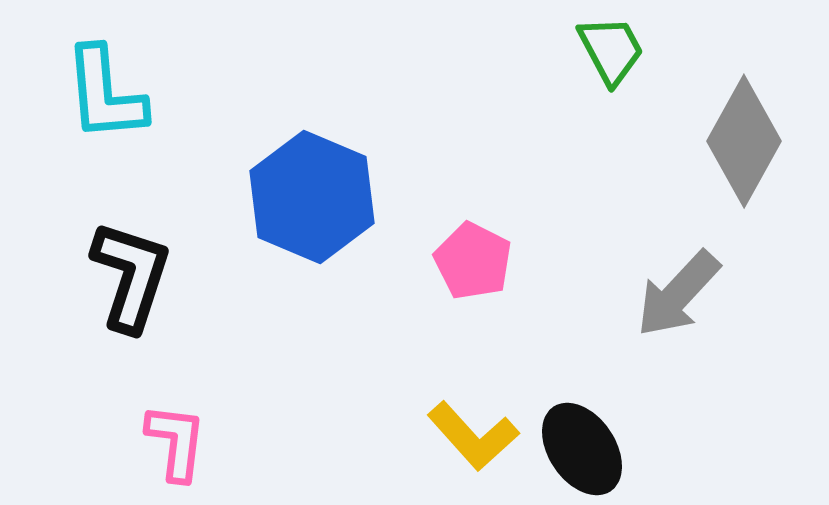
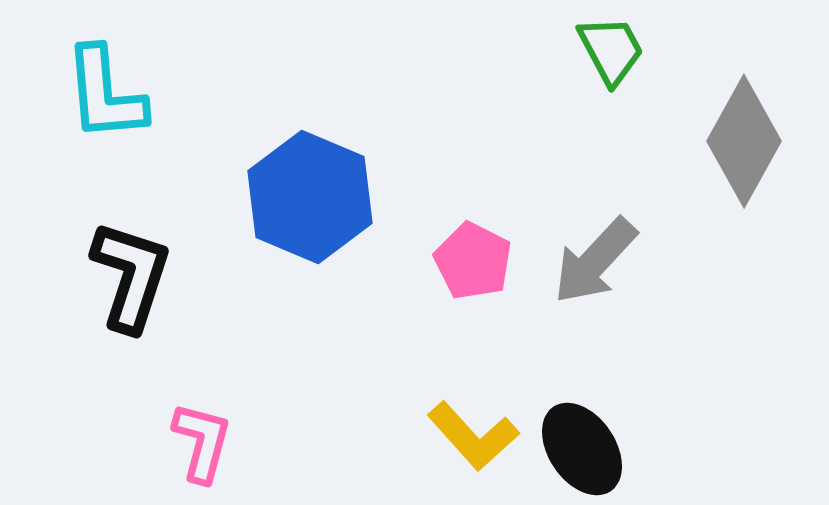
blue hexagon: moved 2 px left
gray arrow: moved 83 px left, 33 px up
pink L-shape: moved 26 px right; rotated 8 degrees clockwise
